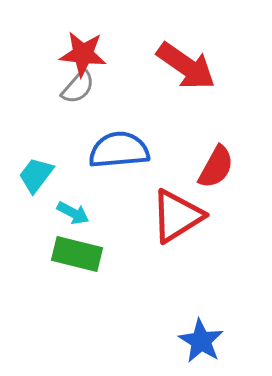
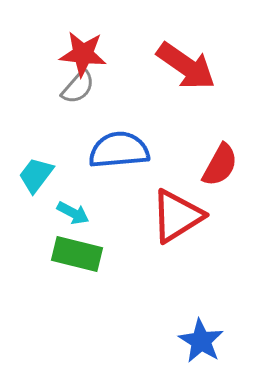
red semicircle: moved 4 px right, 2 px up
